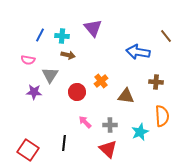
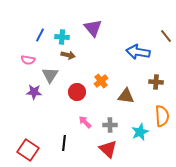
cyan cross: moved 1 px down
